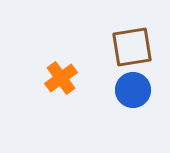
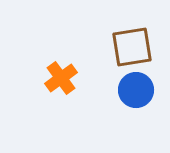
blue circle: moved 3 px right
